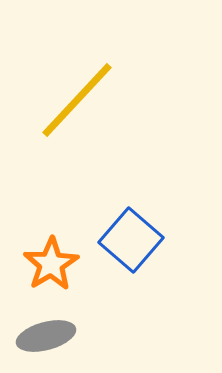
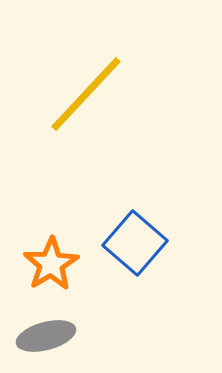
yellow line: moved 9 px right, 6 px up
blue square: moved 4 px right, 3 px down
